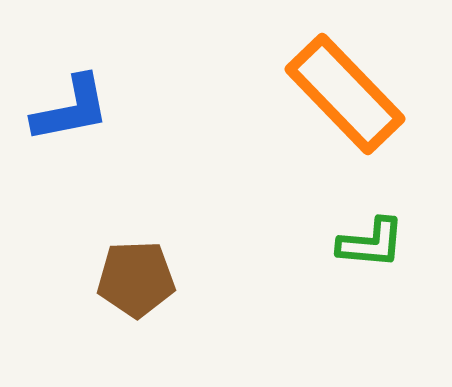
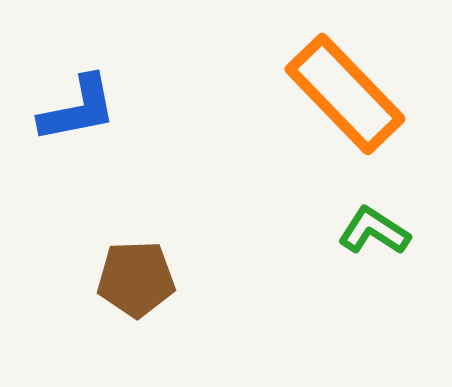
blue L-shape: moved 7 px right
green L-shape: moved 3 px right, 12 px up; rotated 152 degrees counterclockwise
